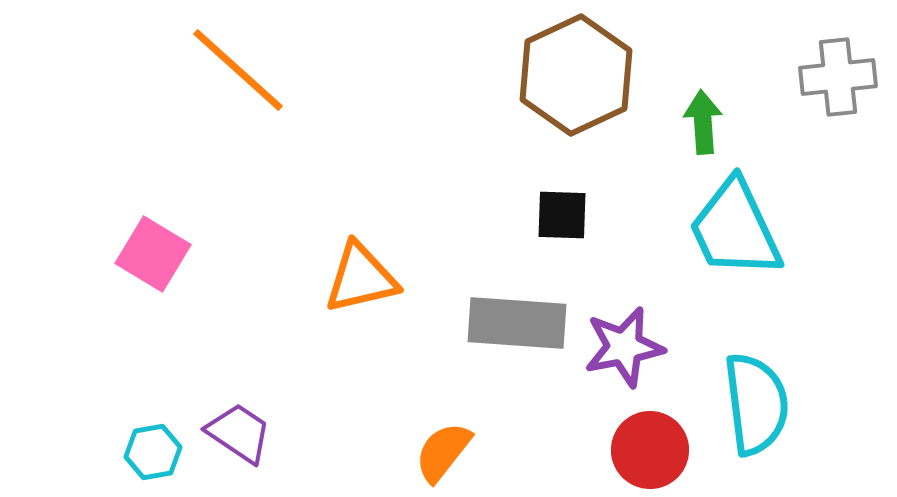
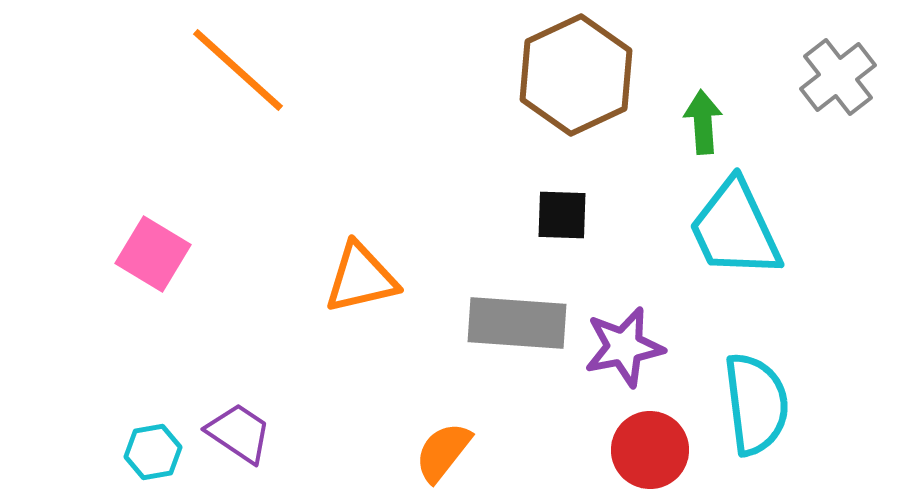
gray cross: rotated 32 degrees counterclockwise
